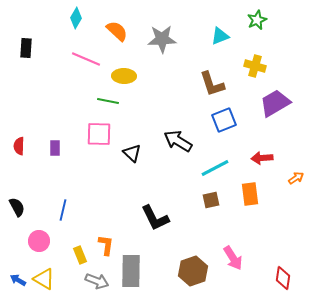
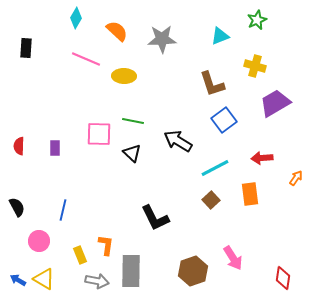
green line: moved 25 px right, 20 px down
blue square: rotated 15 degrees counterclockwise
orange arrow: rotated 21 degrees counterclockwise
brown square: rotated 30 degrees counterclockwise
gray arrow: rotated 10 degrees counterclockwise
